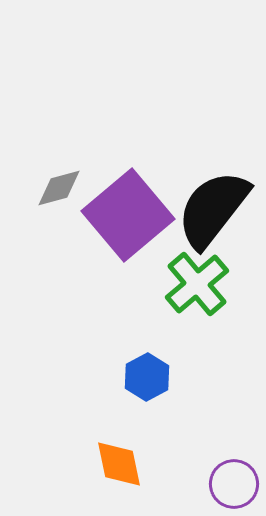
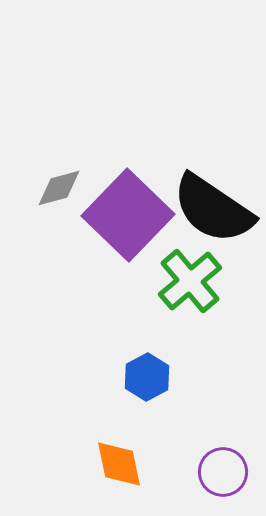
black semicircle: rotated 94 degrees counterclockwise
purple square: rotated 6 degrees counterclockwise
green cross: moved 7 px left, 3 px up
purple circle: moved 11 px left, 12 px up
